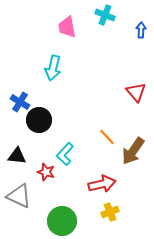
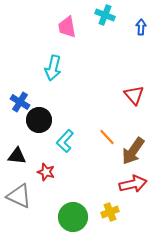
blue arrow: moved 3 px up
red triangle: moved 2 px left, 3 px down
cyan L-shape: moved 13 px up
red arrow: moved 31 px right
green circle: moved 11 px right, 4 px up
